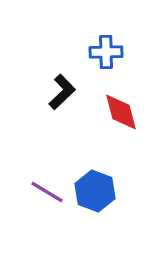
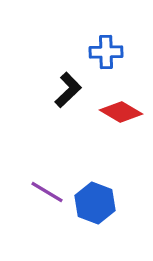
black L-shape: moved 6 px right, 2 px up
red diamond: rotated 45 degrees counterclockwise
blue hexagon: moved 12 px down
